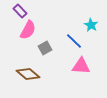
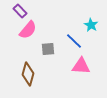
pink semicircle: rotated 12 degrees clockwise
gray square: moved 3 px right, 1 px down; rotated 24 degrees clockwise
brown diamond: rotated 65 degrees clockwise
